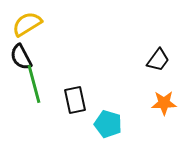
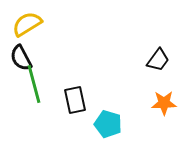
black semicircle: moved 1 px down
